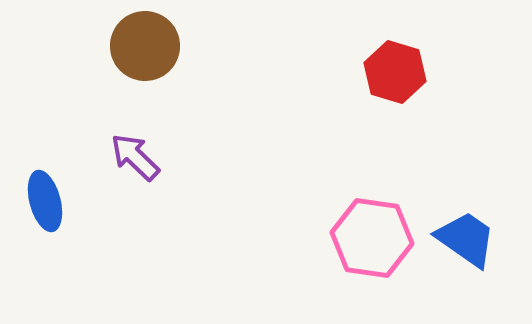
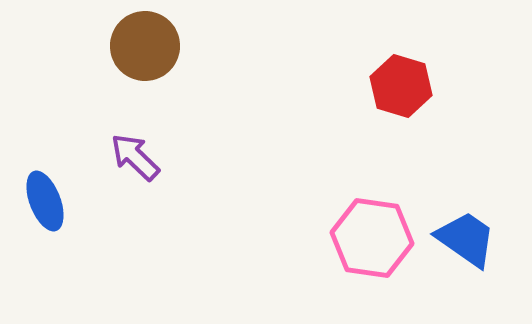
red hexagon: moved 6 px right, 14 px down
blue ellipse: rotated 6 degrees counterclockwise
